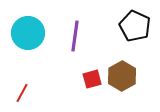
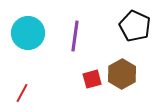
brown hexagon: moved 2 px up
